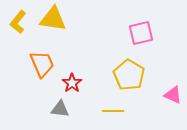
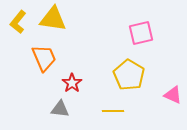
orange trapezoid: moved 2 px right, 6 px up
